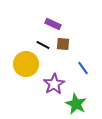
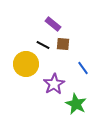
purple rectangle: rotated 14 degrees clockwise
